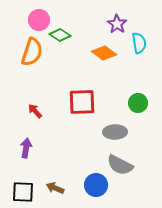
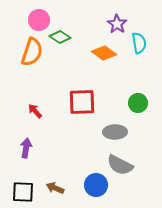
green diamond: moved 2 px down
